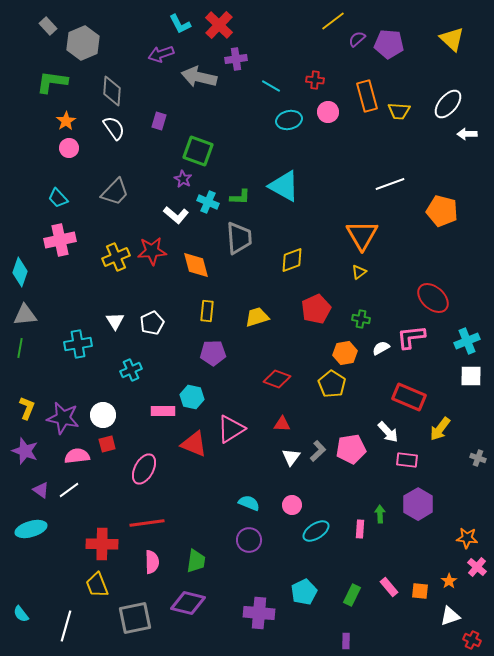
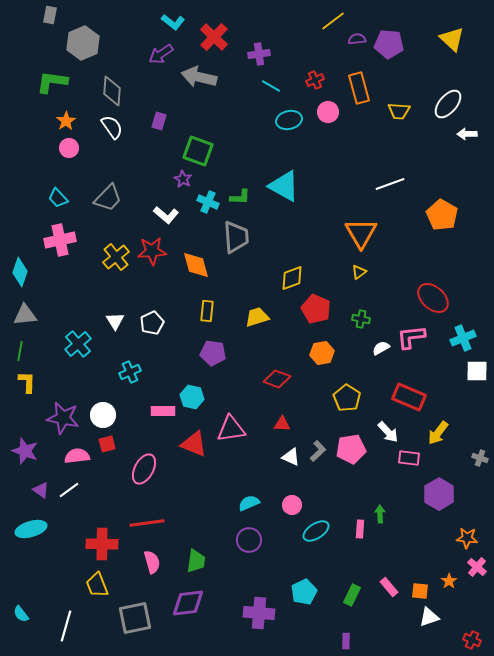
cyan L-shape at (180, 24): moved 7 px left, 2 px up; rotated 25 degrees counterclockwise
red cross at (219, 25): moved 5 px left, 12 px down
gray rectangle at (48, 26): moved 2 px right, 11 px up; rotated 54 degrees clockwise
purple semicircle at (357, 39): rotated 36 degrees clockwise
purple arrow at (161, 54): rotated 15 degrees counterclockwise
purple cross at (236, 59): moved 23 px right, 5 px up
red cross at (315, 80): rotated 30 degrees counterclockwise
orange rectangle at (367, 96): moved 8 px left, 8 px up
white semicircle at (114, 128): moved 2 px left, 1 px up
gray trapezoid at (115, 192): moved 7 px left, 6 px down
orange pentagon at (442, 211): moved 4 px down; rotated 16 degrees clockwise
white L-shape at (176, 215): moved 10 px left
orange triangle at (362, 235): moved 1 px left, 2 px up
gray trapezoid at (239, 238): moved 3 px left, 1 px up
yellow cross at (116, 257): rotated 16 degrees counterclockwise
yellow diamond at (292, 260): moved 18 px down
red pentagon at (316, 309): rotated 24 degrees counterclockwise
cyan cross at (467, 341): moved 4 px left, 3 px up
cyan cross at (78, 344): rotated 32 degrees counterclockwise
green line at (20, 348): moved 3 px down
purple pentagon at (213, 353): rotated 10 degrees clockwise
orange hexagon at (345, 353): moved 23 px left
cyan cross at (131, 370): moved 1 px left, 2 px down
white square at (471, 376): moved 6 px right, 5 px up
yellow pentagon at (332, 384): moved 15 px right, 14 px down
yellow L-shape at (27, 408): moved 26 px up; rotated 20 degrees counterclockwise
pink triangle at (231, 429): rotated 24 degrees clockwise
yellow arrow at (440, 429): moved 2 px left, 4 px down
white triangle at (291, 457): rotated 42 degrees counterclockwise
gray cross at (478, 458): moved 2 px right
pink rectangle at (407, 460): moved 2 px right, 2 px up
cyan semicircle at (249, 503): rotated 45 degrees counterclockwise
purple hexagon at (418, 504): moved 21 px right, 10 px up
pink semicircle at (152, 562): rotated 15 degrees counterclockwise
purple diamond at (188, 603): rotated 20 degrees counterclockwise
white triangle at (450, 616): moved 21 px left, 1 px down
